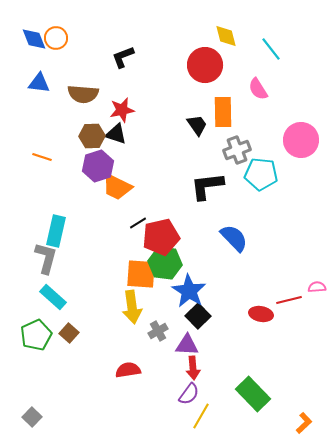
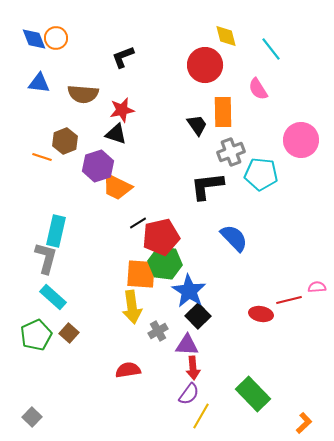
brown hexagon at (92, 136): moved 27 px left, 5 px down; rotated 20 degrees counterclockwise
gray cross at (237, 150): moved 6 px left, 2 px down
